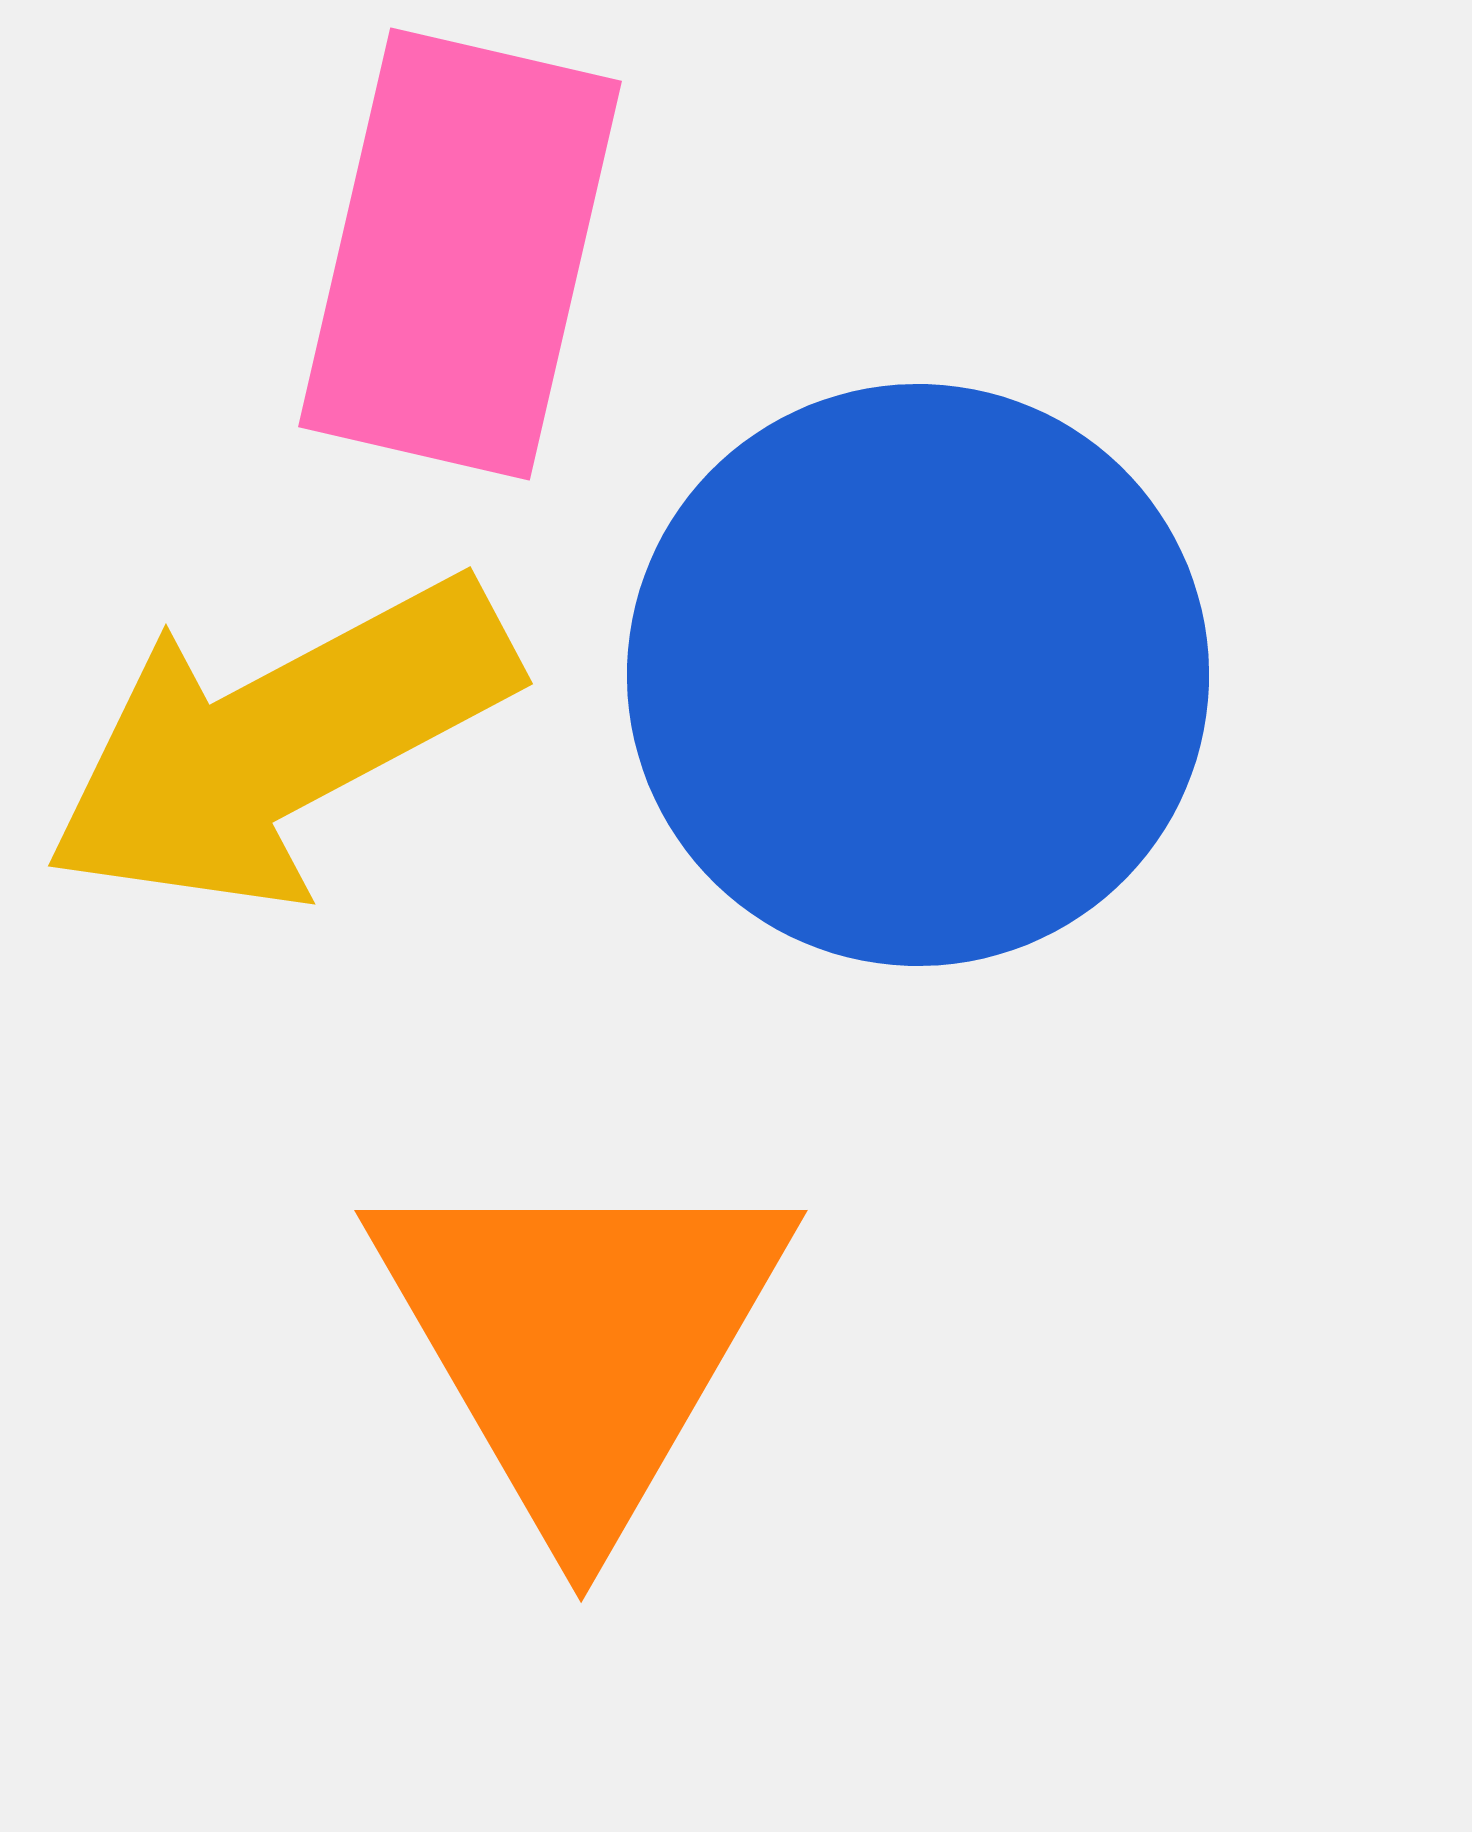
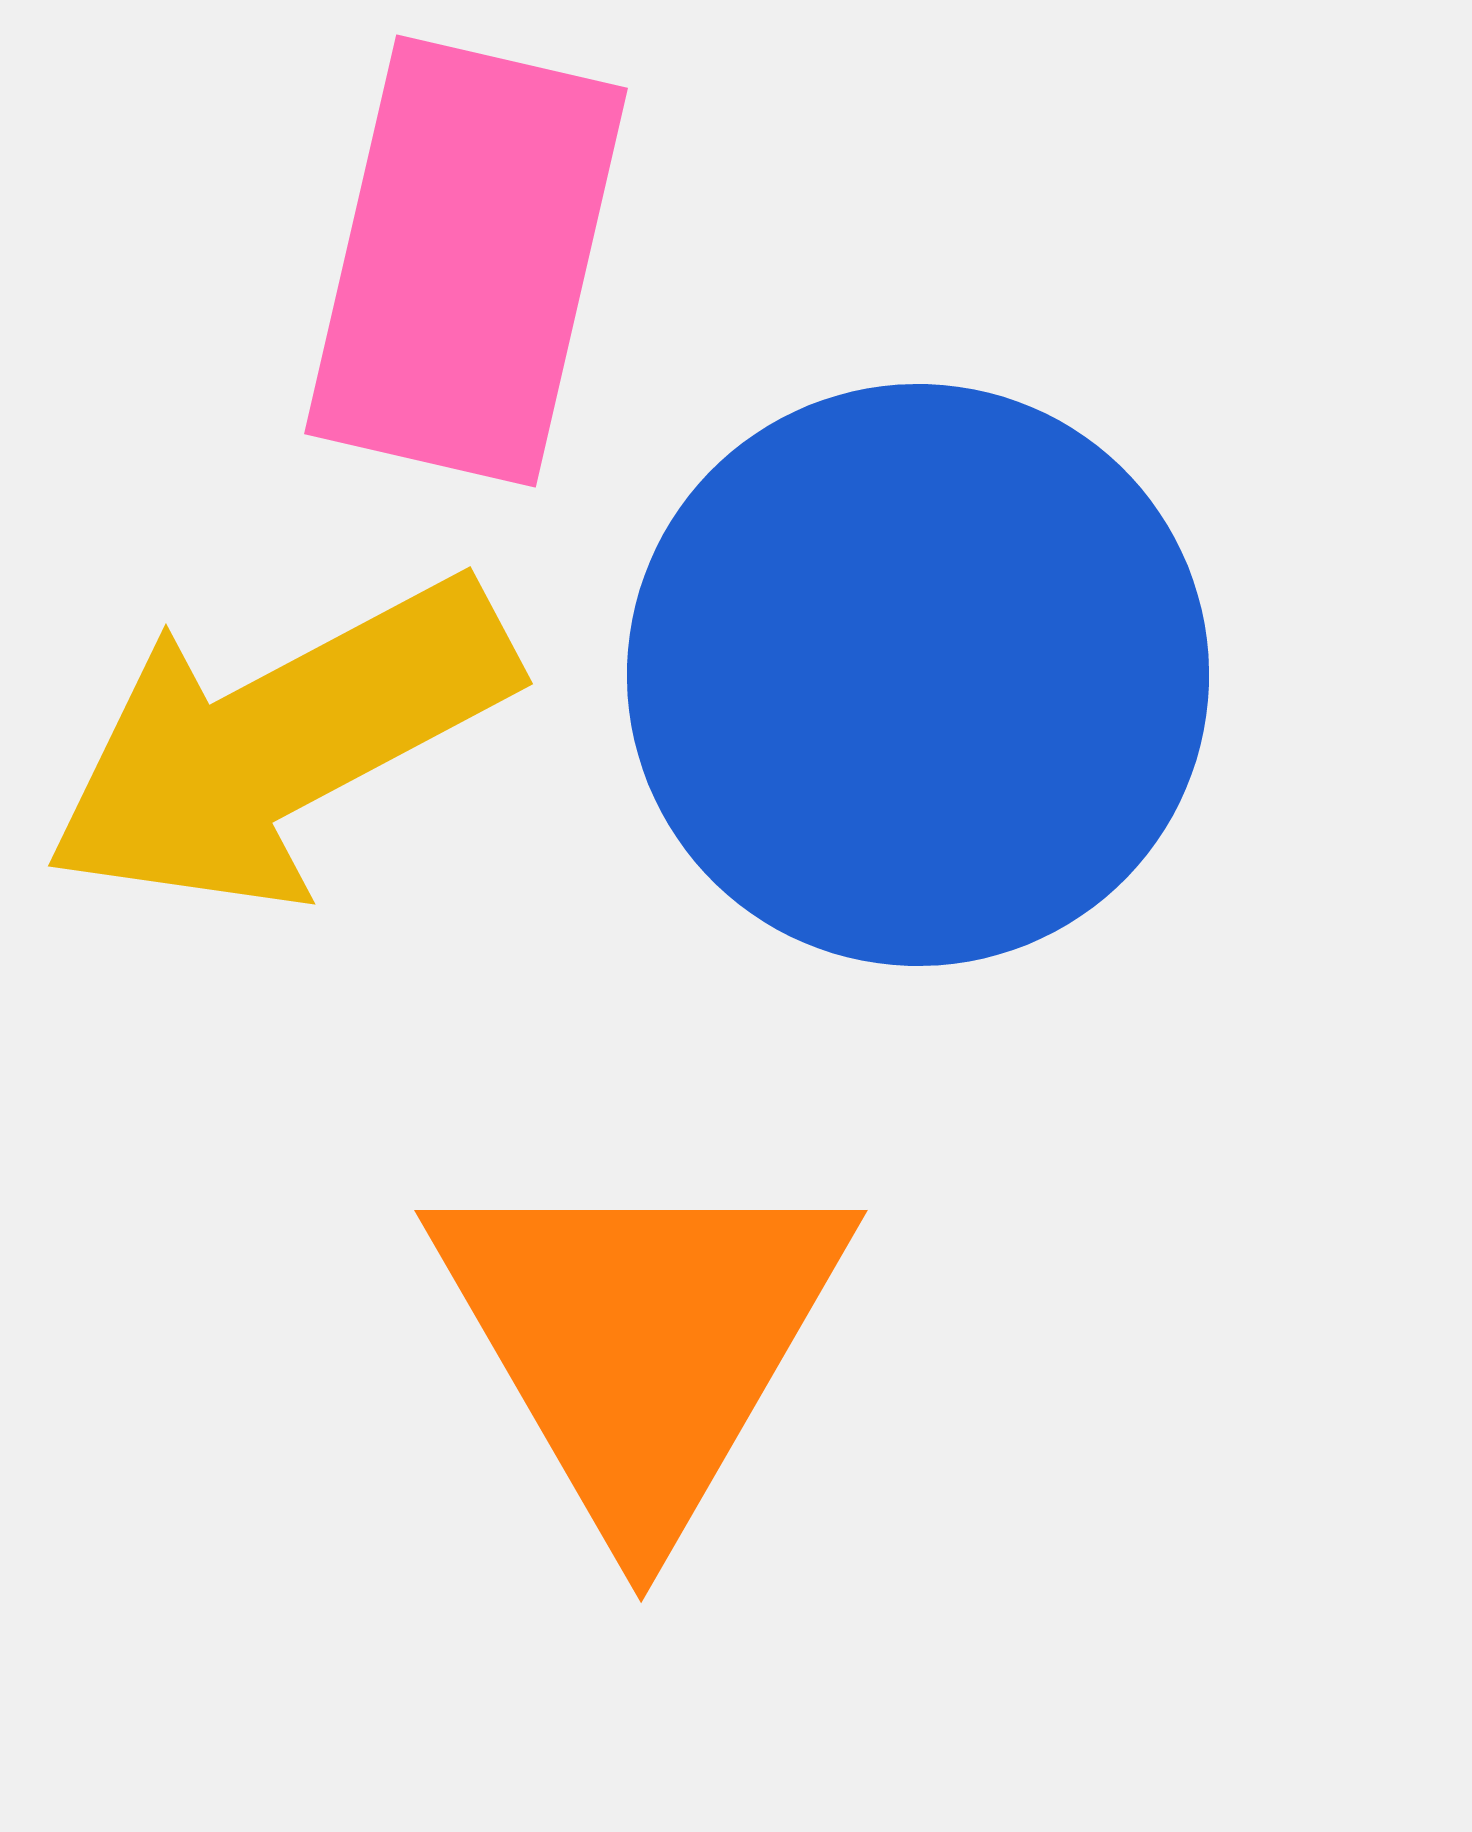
pink rectangle: moved 6 px right, 7 px down
orange triangle: moved 60 px right
